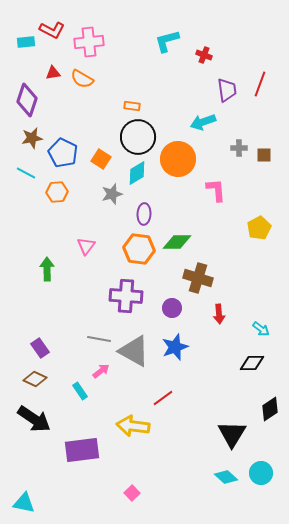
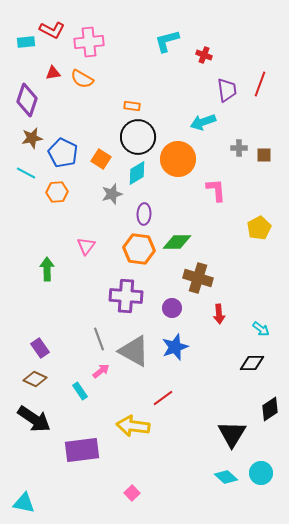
gray line at (99, 339): rotated 60 degrees clockwise
